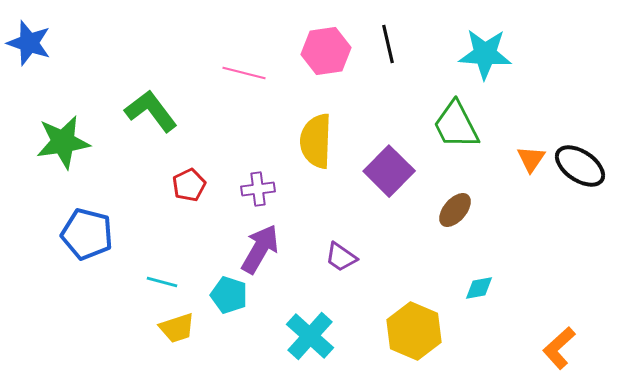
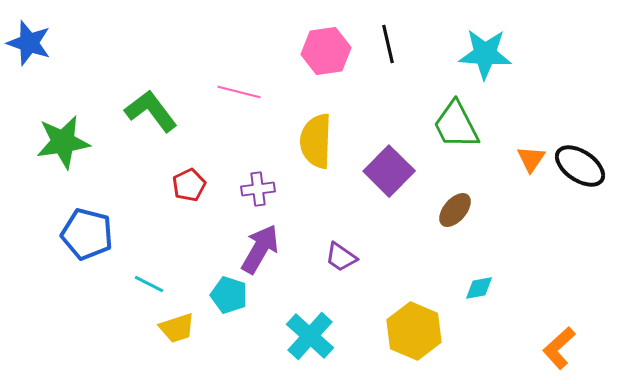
pink line: moved 5 px left, 19 px down
cyan line: moved 13 px left, 2 px down; rotated 12 degrees clockwise
